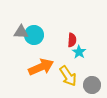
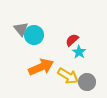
gray triangle: moved 3 px up; rotated 49 degrees clockwise
red semicircle: rotated 136 degrees counterclockwise
yellow arrow: rotated 25 degrees counterclockwise
gray circle: moved 5 px left, 3 px up
